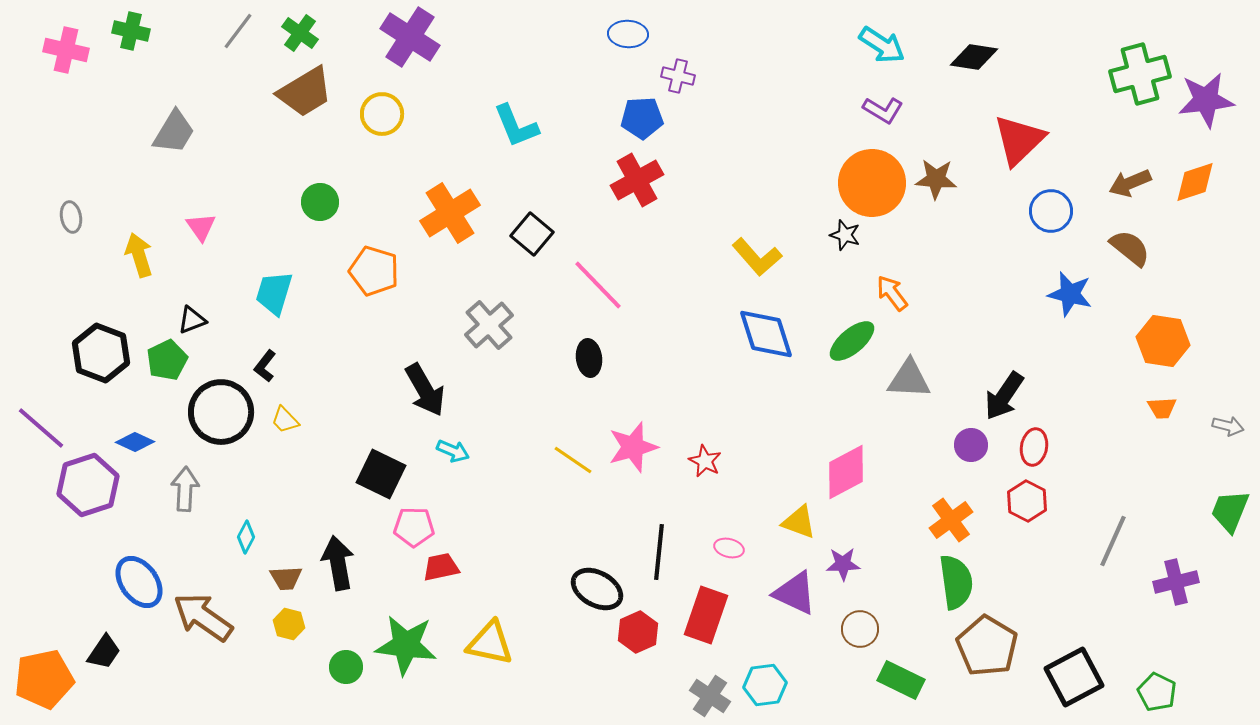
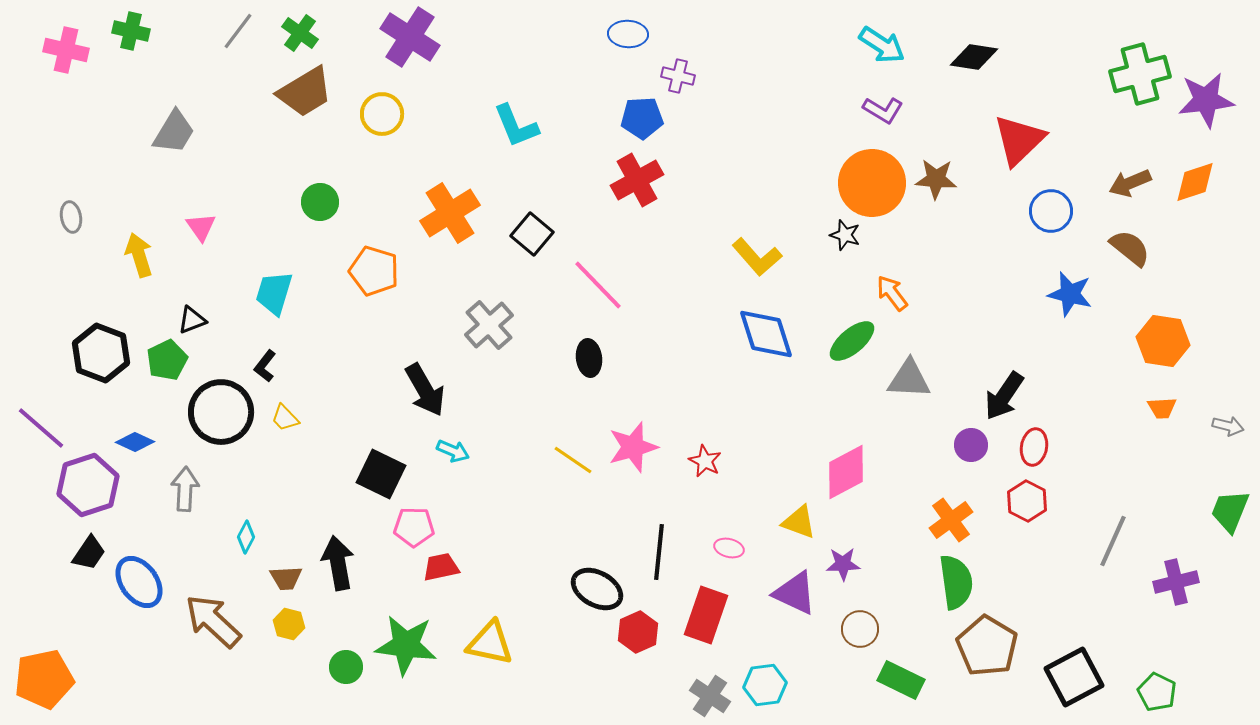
yellow trapezoid at (285, 420): moved 2 px up
brown arrow at (203, 617): moved 10 px right, 4 px down; rotated 8 degrees clockwise
black trapezoid at (104, 652): moved 15 px left, 99 px up
